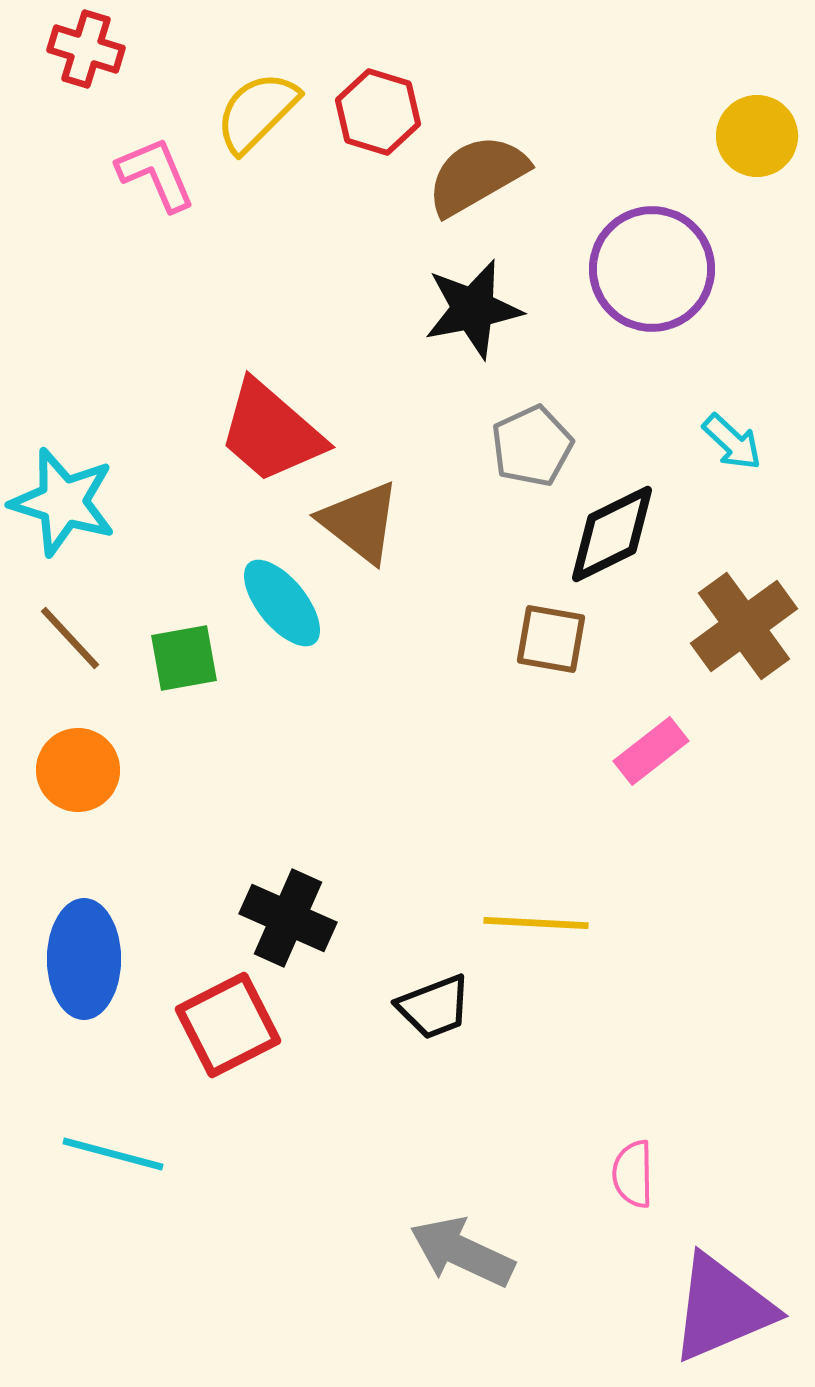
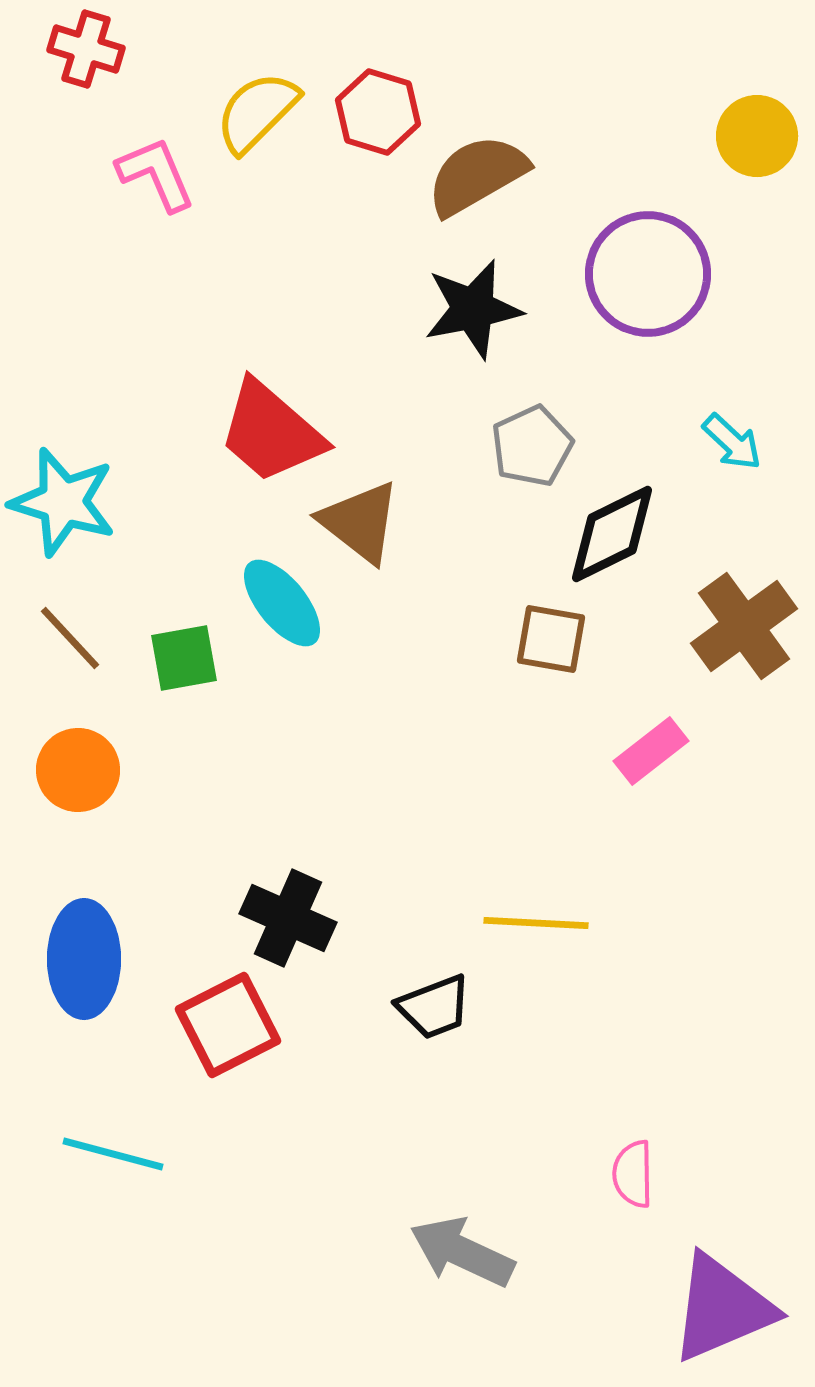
purple circle: moved 4 px left, 5 px down
